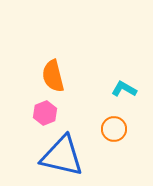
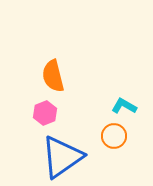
cyan L-shape: moved 17 px down
orange circle: moved 7 px down
blue triangle: moved 1 px down; rotated 48 degrees counterclockwise
